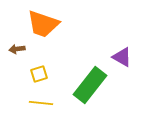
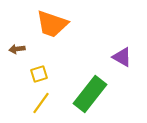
orange trapezoid: moved 9 px right
green rectangle: moved 9 px down
yellow line: rotated 60 degrees counterclockwise
